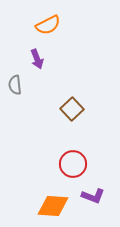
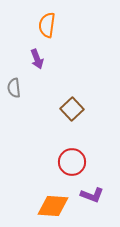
orange semicircle: moved 1 px left; rotated 125 degrees clockwise
gray semicircle: moved 1 px left, 3 px down
red circle: moved 1 px left, 2 px up
purple L-shape: moved 1 px left, 1 px up
